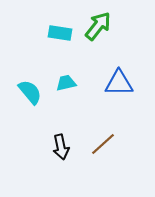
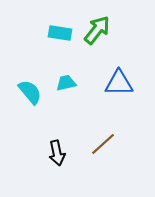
green arrow: moved 1 px left, 4 px down
black arrow: moved 4 px left, 6 px down
